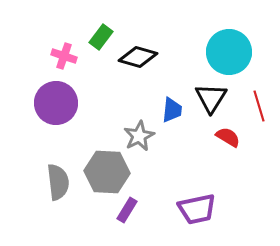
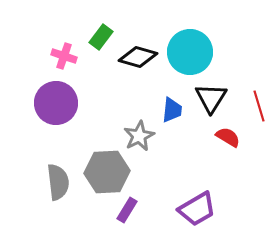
cyan circle: moved 39 px left
gray hexagon: rotated 6 degrees counterclockwise
purple trapezoid: rotated 18 degrees counterclockwise
